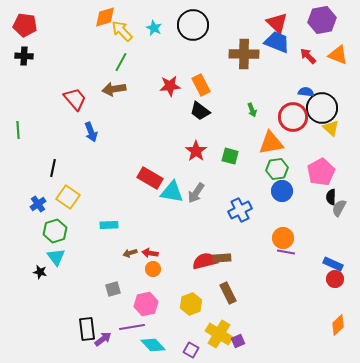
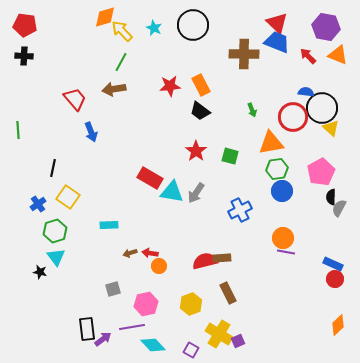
purple hexagon at (322, 20): moved 4 px right, 7 px down; rotated 20 degrees clockwise
orange circle at (153, 269): moved 6 px right, 3 px up
